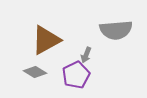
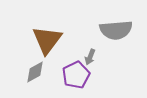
brown triangle: moved 1 px right; rotated 24 degrees counterclockwise
gray arrow: moved 4 px right, 2 px down
gray diamond: rotated 60 degrees counterclockwise
